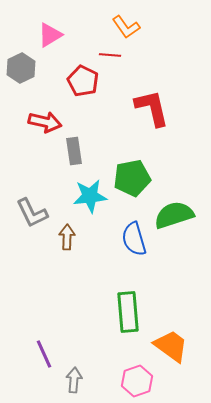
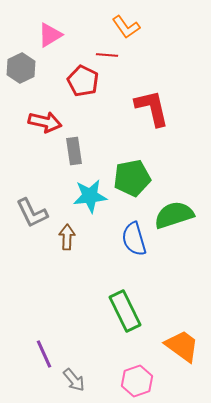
red line: moved 3 px left
green rectangle: moved 3 px left, 1 px up; rotated 21 degrees counterclockwise
orange trapezoid: moved 11 px right
gray arrow: rotated 135 degrees clockwise
